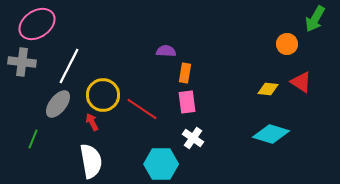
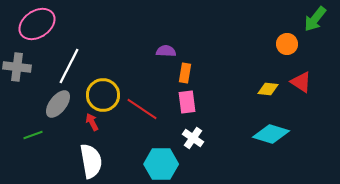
green arrow: rotated 8 degrees clockwise
gray cross: moved 5 px left, 5 px down
green line: moved 4 px up; rotated 48 degrees clockwise
